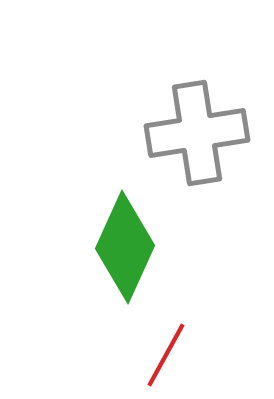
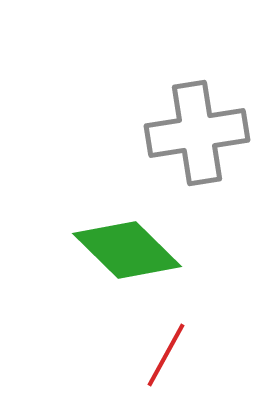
green diamond: moved 2 px right, 3 px down; rotated 70 degrees counterclockwise
